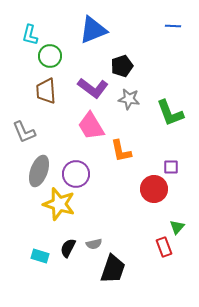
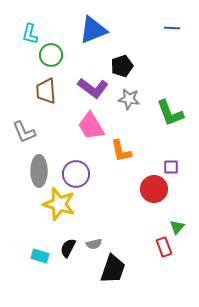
blue line: moved 1 px left, 2 px down
cyan L-shape: moved 1 px up
green circle: moved 1 px right, 1 px up
gray ellipse: rotated 20 degrees counterclockwise
